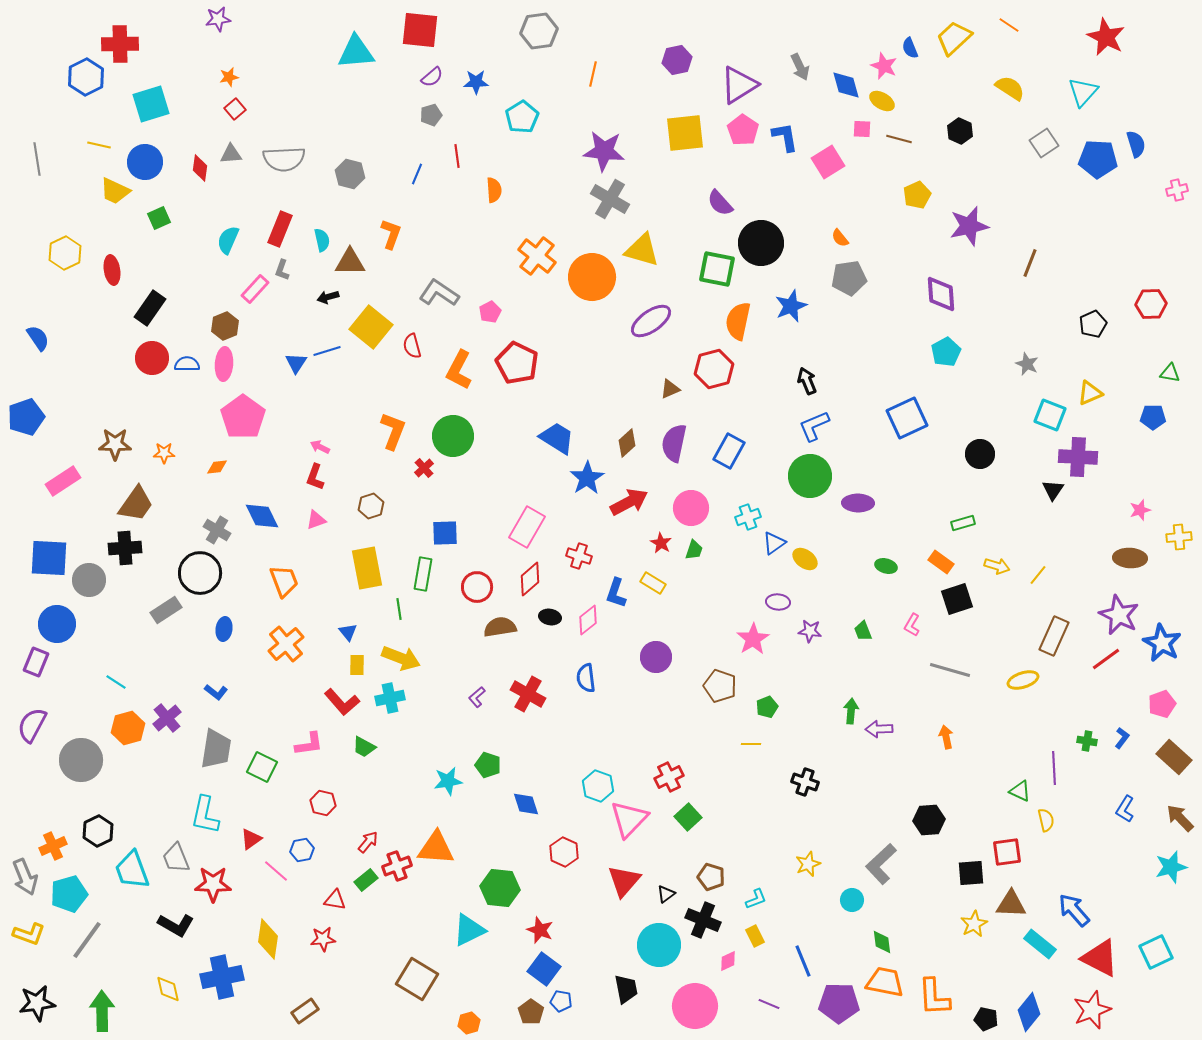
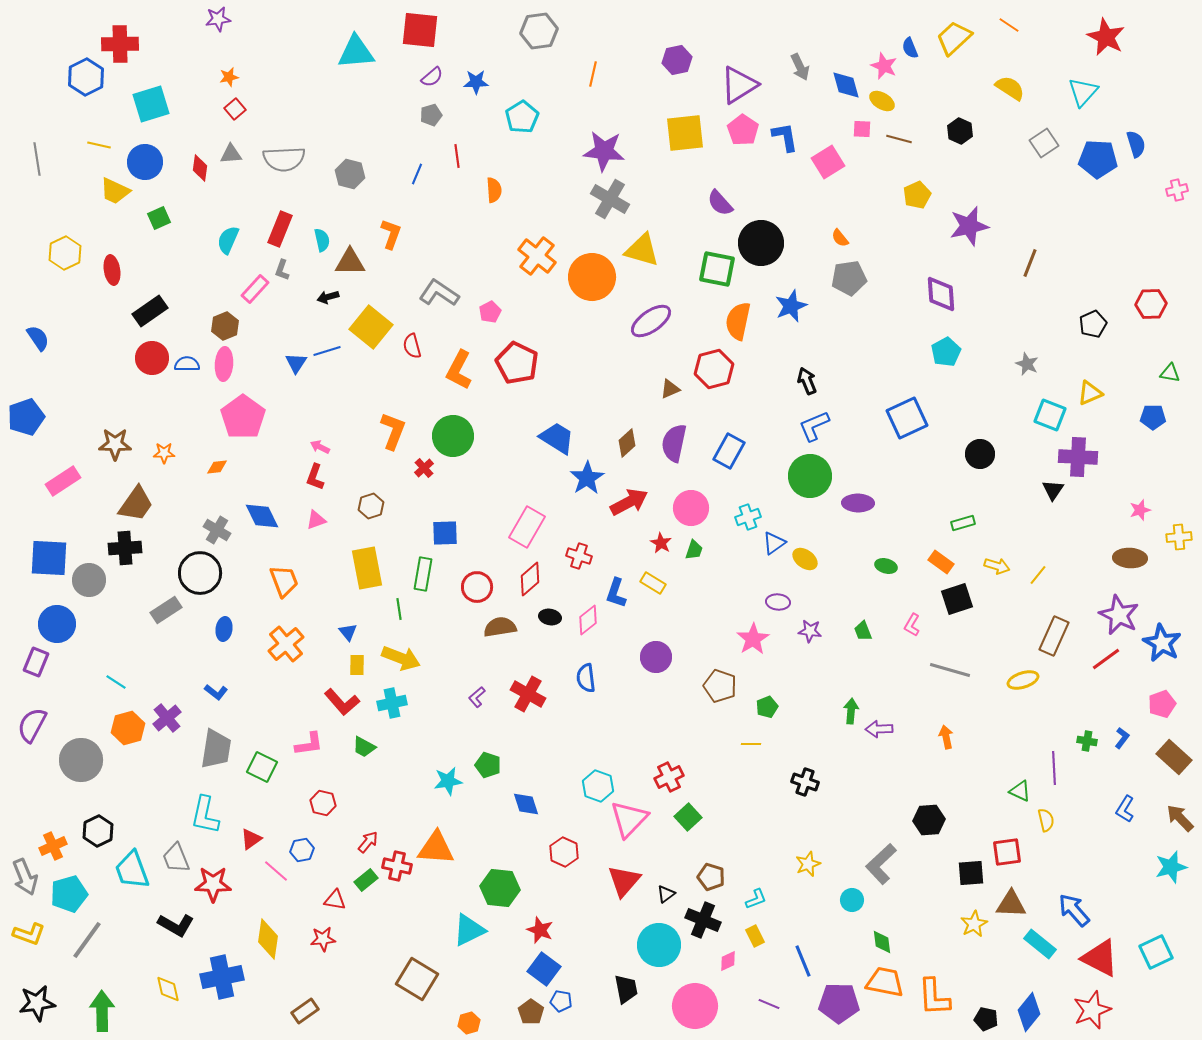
black rectangle at (150, 308): moved 3 px down; rotated 20 degrees clockwise
cyan cross at (390, 698): moved 2 px right, 5 px down
red cross at (397, 866): rotated 32 degrees clockwise
